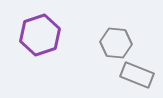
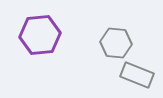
purple hexagon: rotated 12 degrees clockwise
